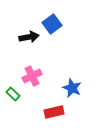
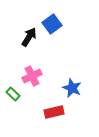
black arrow: rotated 48 degrees counterclockwise
